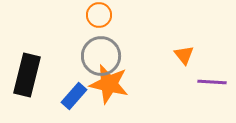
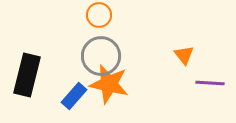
purple line: moved 2 px left, 1 px down
